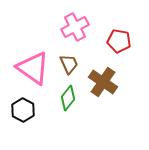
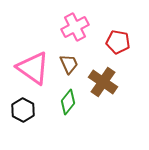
red pentagon: moved 1 px left, 1 px down
green diamond: moved 4 px down
